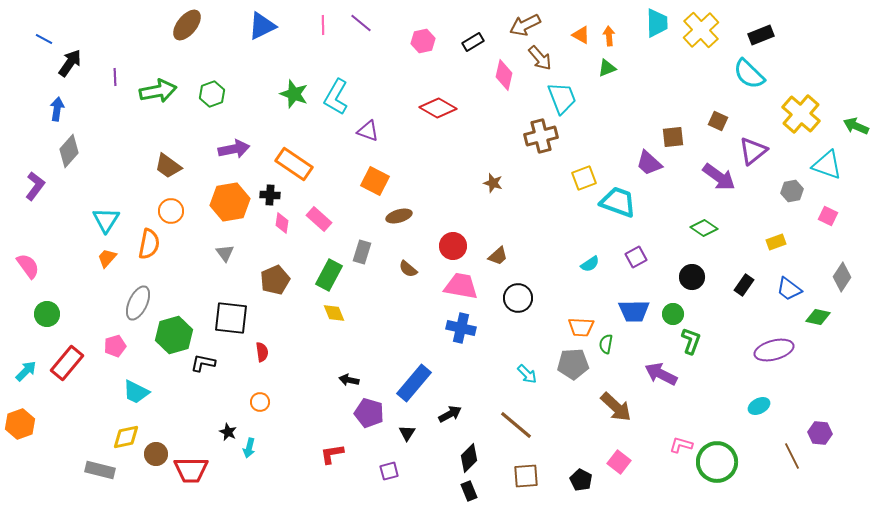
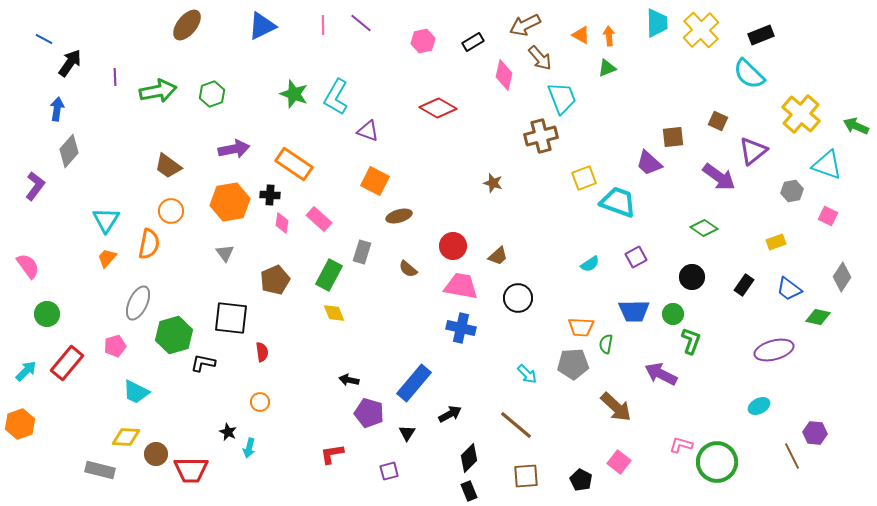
purple hexagon at (820, 433): moved 5 px left
yellow diamond at (126, 437): rotated 16 degrees clockwise
